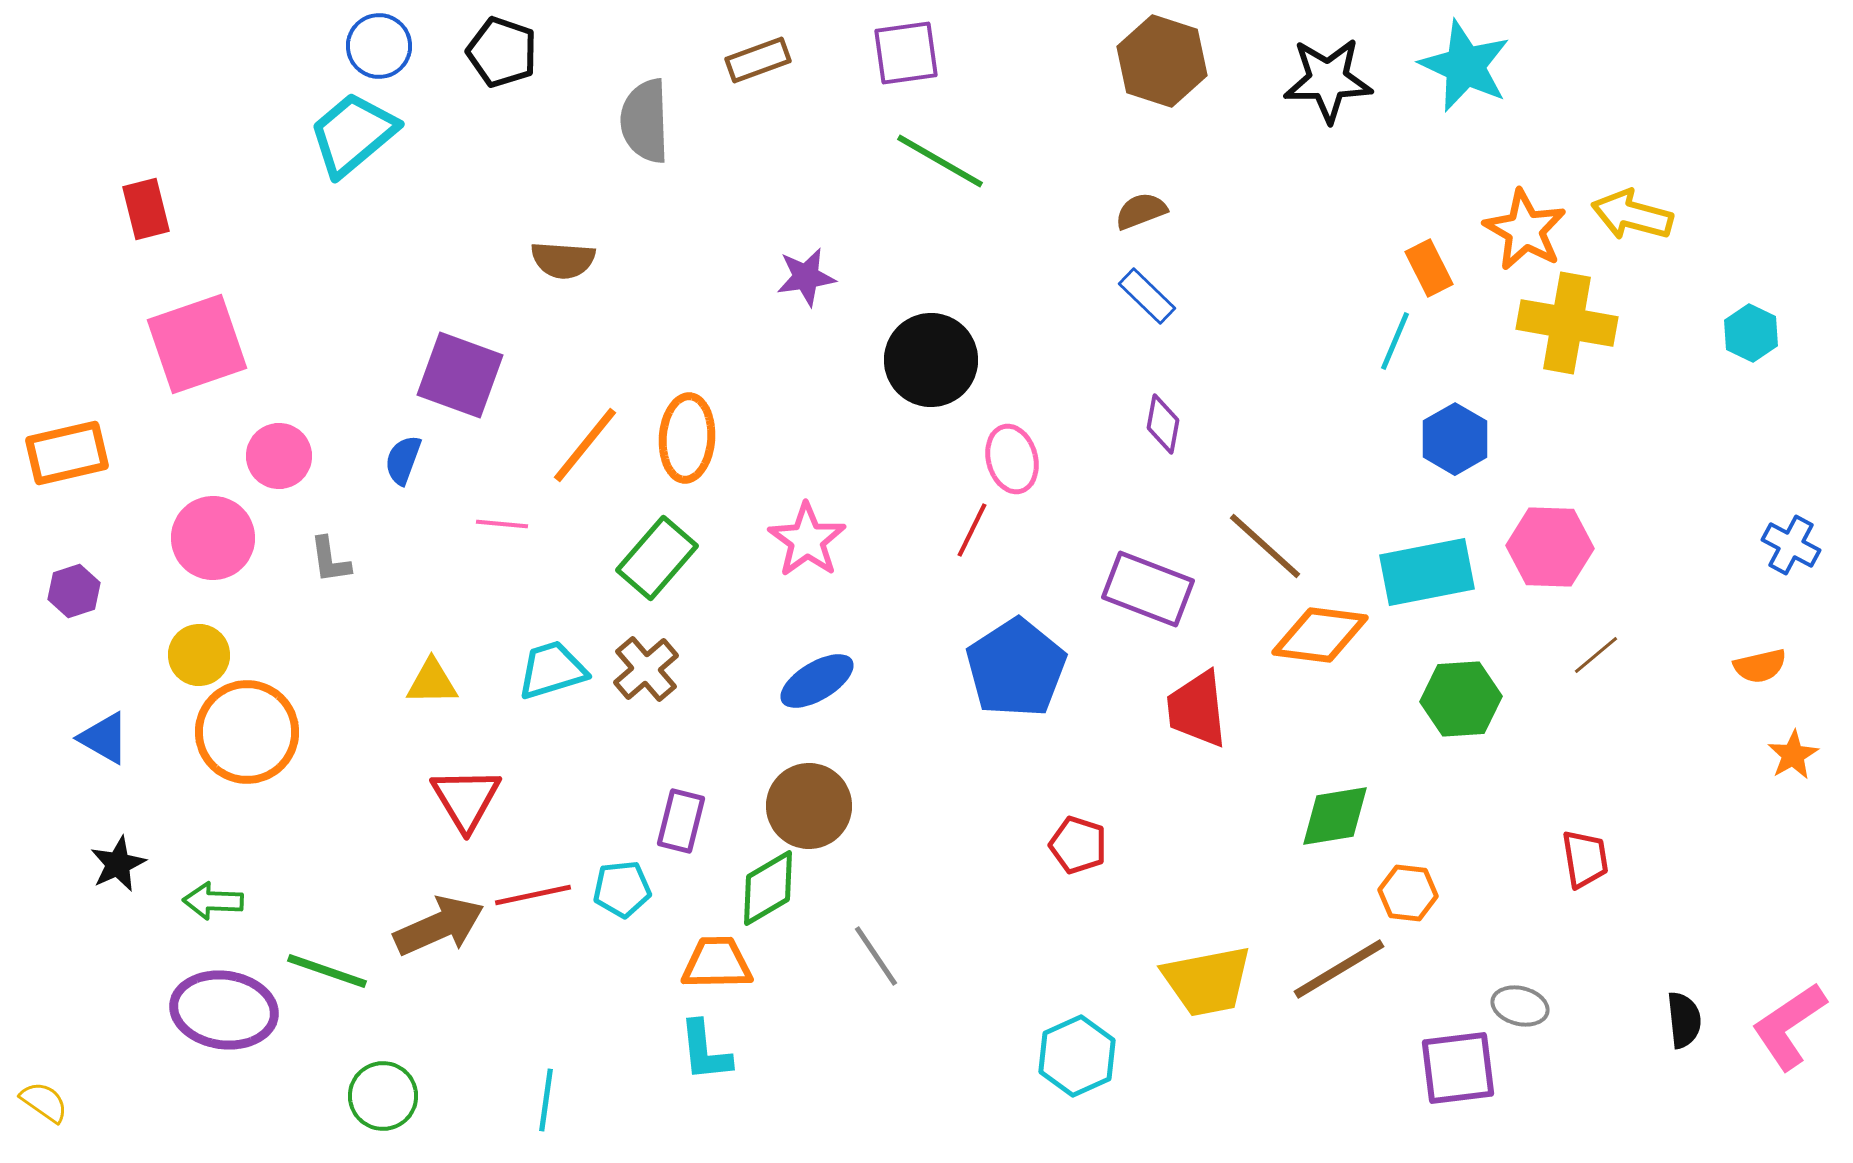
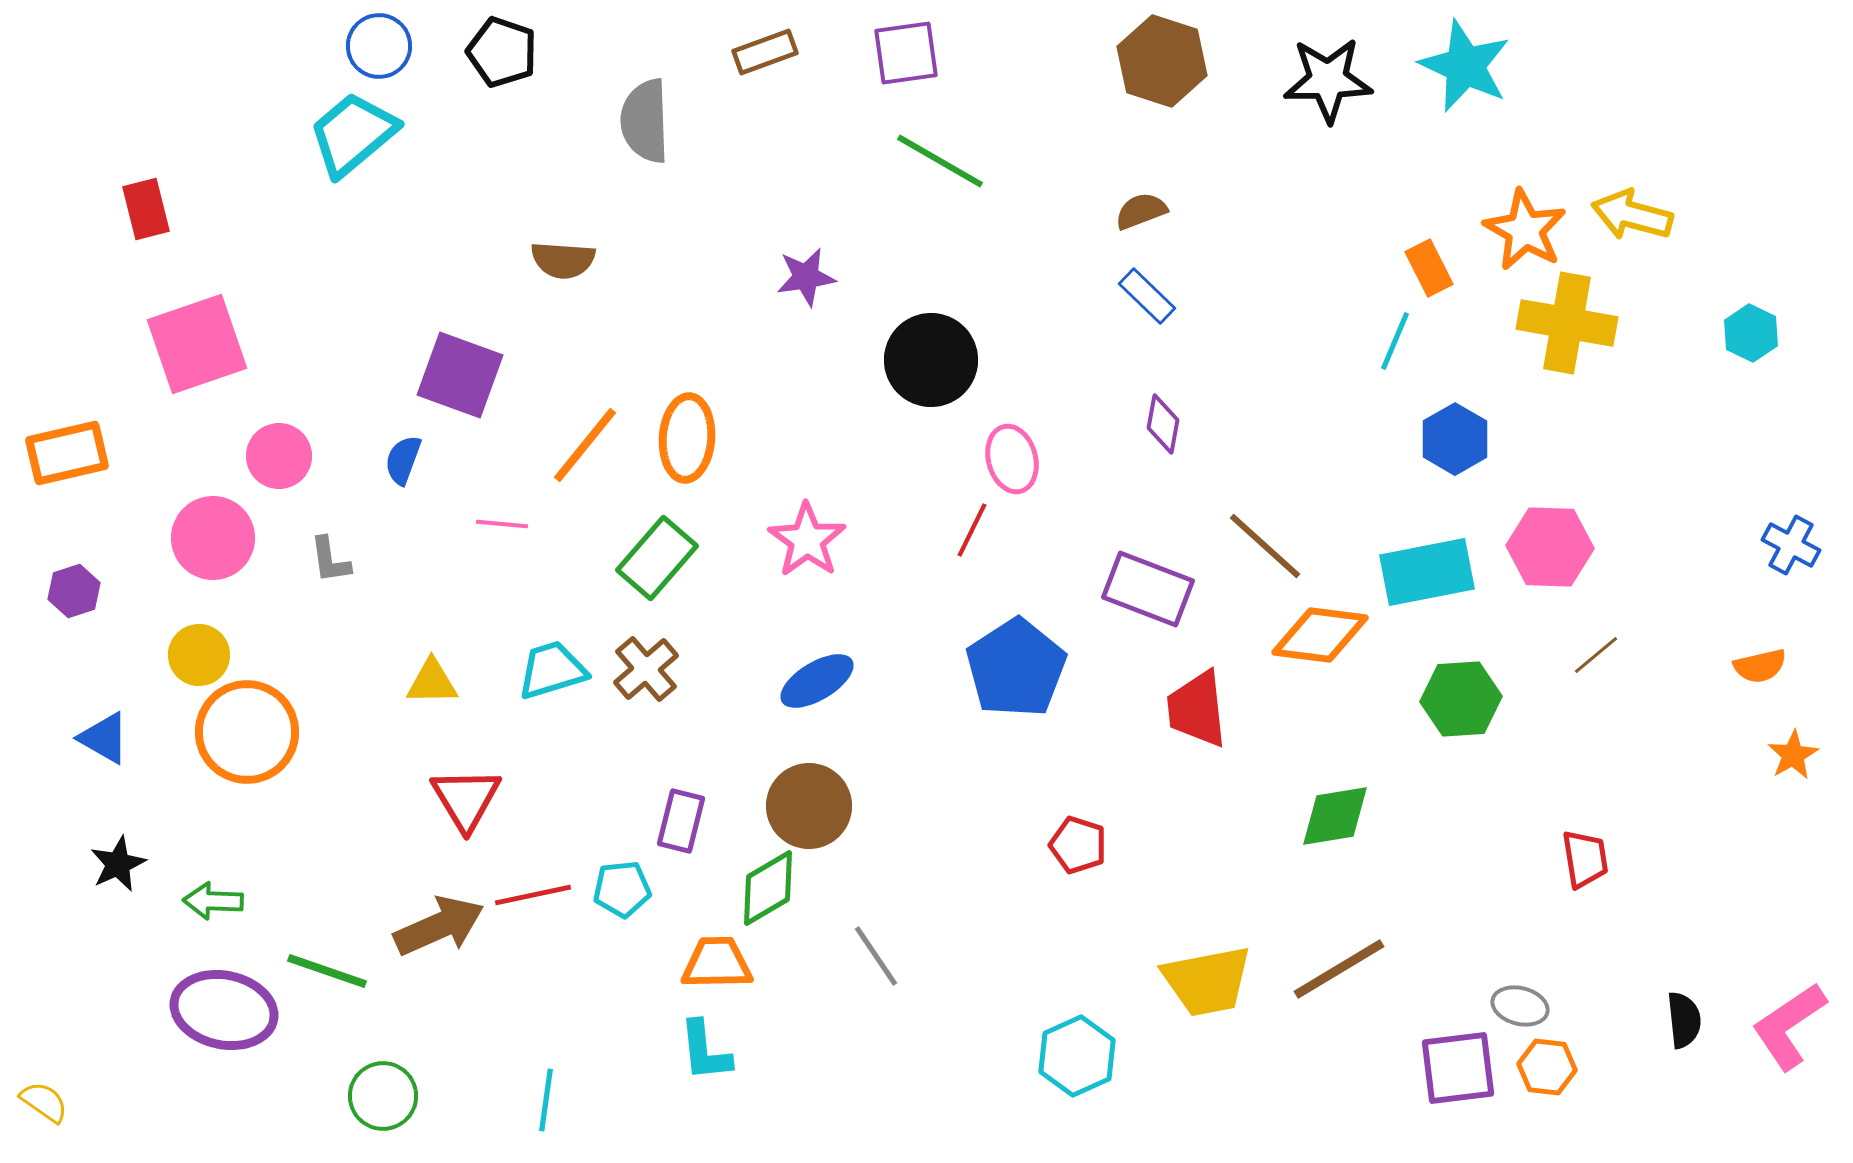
brown rectangle at (758, 60): moved 7 px right, 8 px up
orange hexagon at (1408, 893): moved 139 px right, 174 px down
purple ellipse at (224, 1010): rotated 4 degrees clockwise
